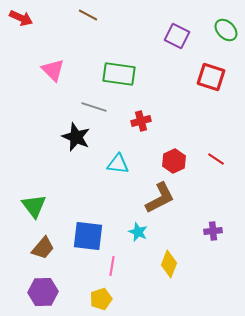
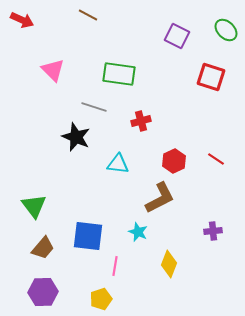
red arrow: moved 1 px right, 2 px down
pink line: moved 3 px right
